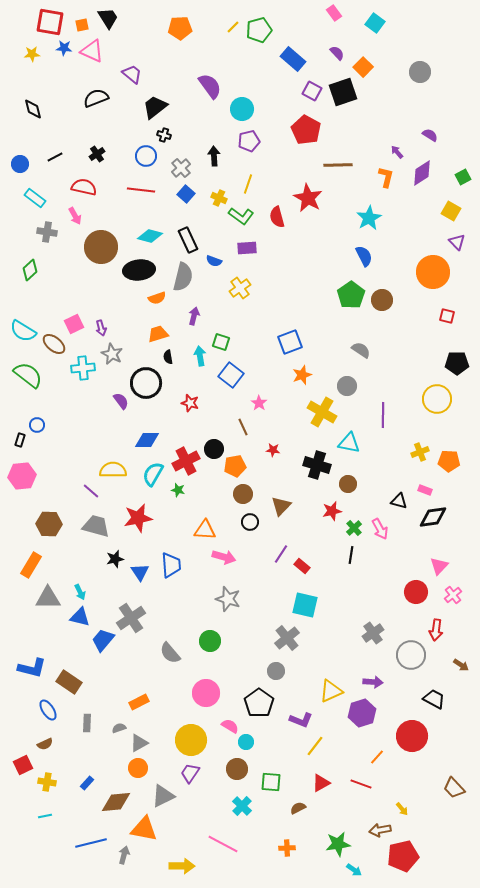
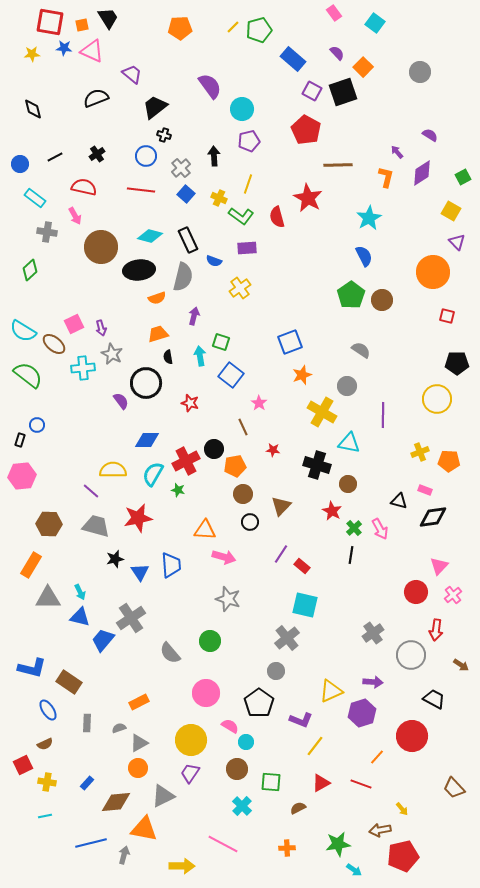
red star at (332, 511): rotated 30 degrees counterclockwise
